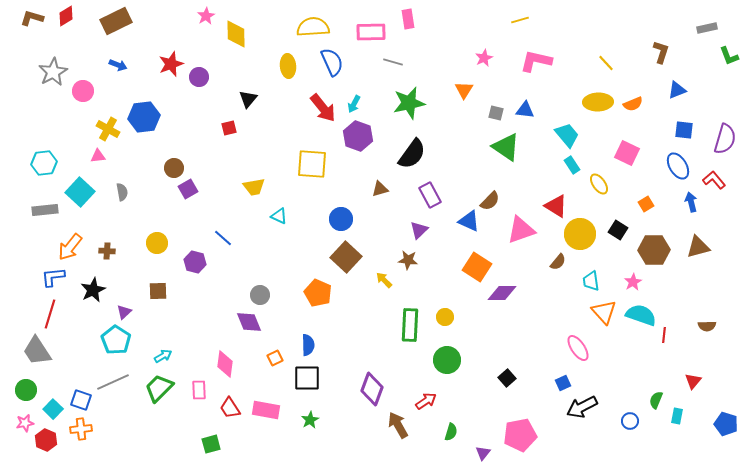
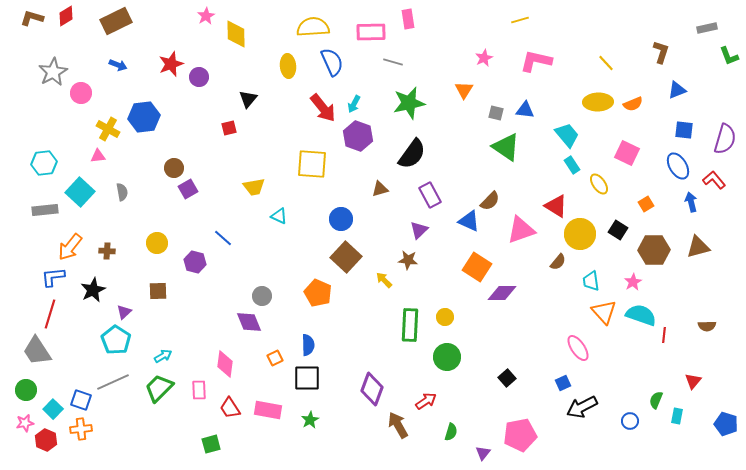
pink circle at (83, 91): moved 2 px left, 2 px down
gray circle at (260, 295): moved 2 px right, 1 px down
green circle at (447, 360): moved 3 px up
pink rectangle at (266, 410): moved 2 px right
